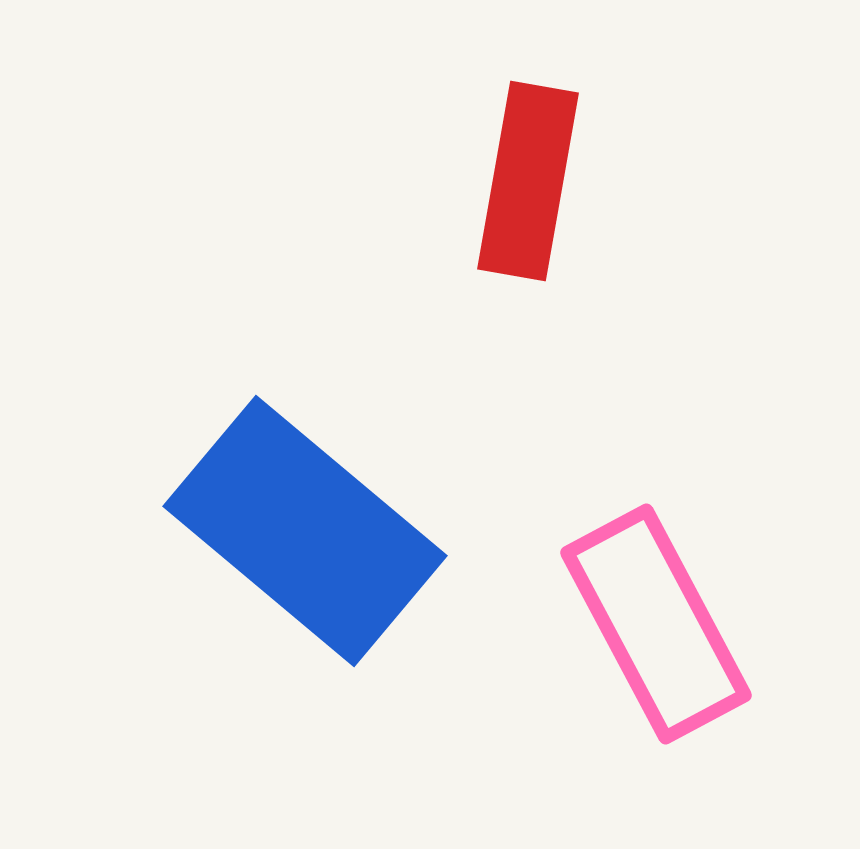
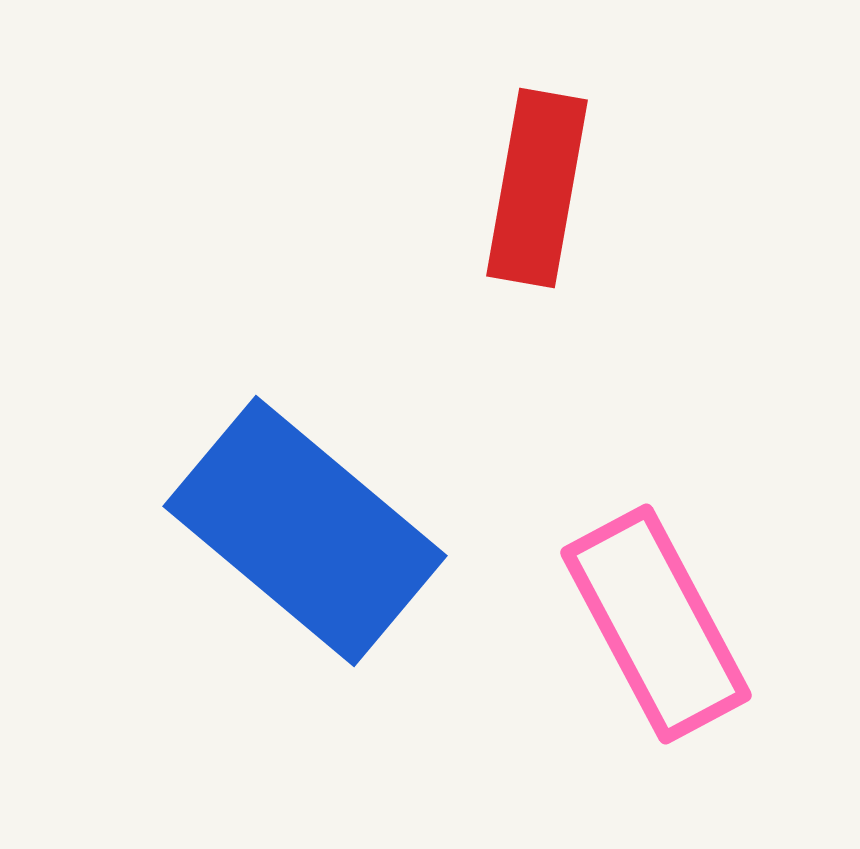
red rectangle: moved 9 px right, 7 px down
